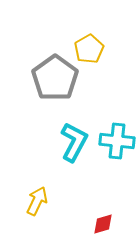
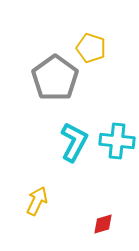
yellow pentagon: moved 2 px right, 1 px up; rotated 24 degrees counterclockwise
